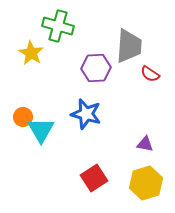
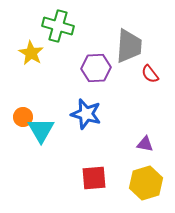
red semicircle: rotated 18 degrees clockwise
red square: rotated 28 degrees clockwise
